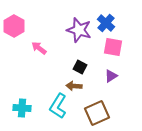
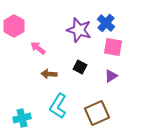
pink arrow: moved 1 px left
brown arrow: moved 25 px left, 12 px up
cyan cross: moved 10 px down; rotated 18 degrees counterclockwise
